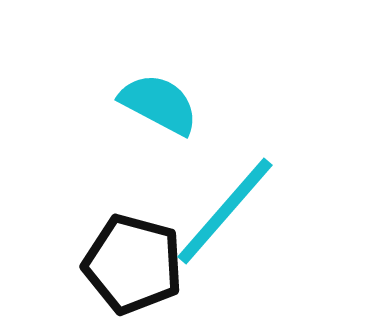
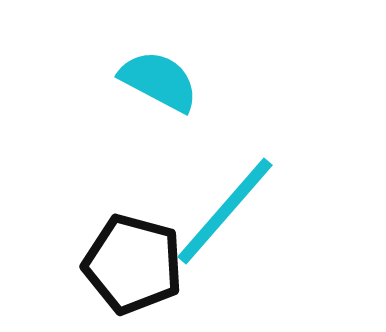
cyan semicircle: moved 23 px up
